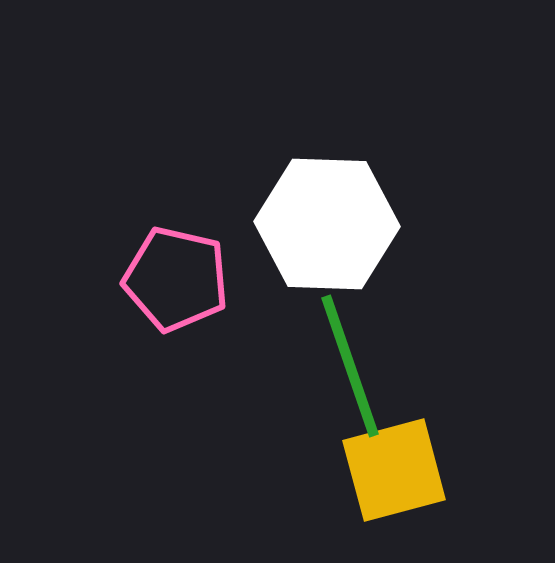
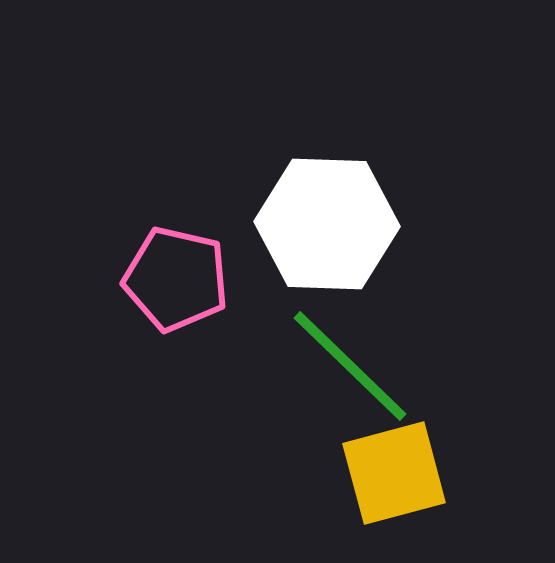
green line: rotated 27 degrees counterclockwise
yellow square: moved 3 px down
